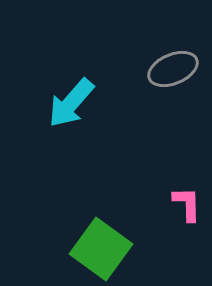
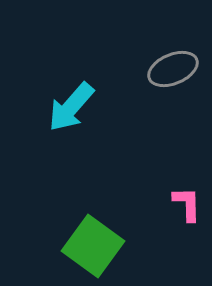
cyan arrow: moved 4 px down
green square: moved 8 px left, 3 px up
